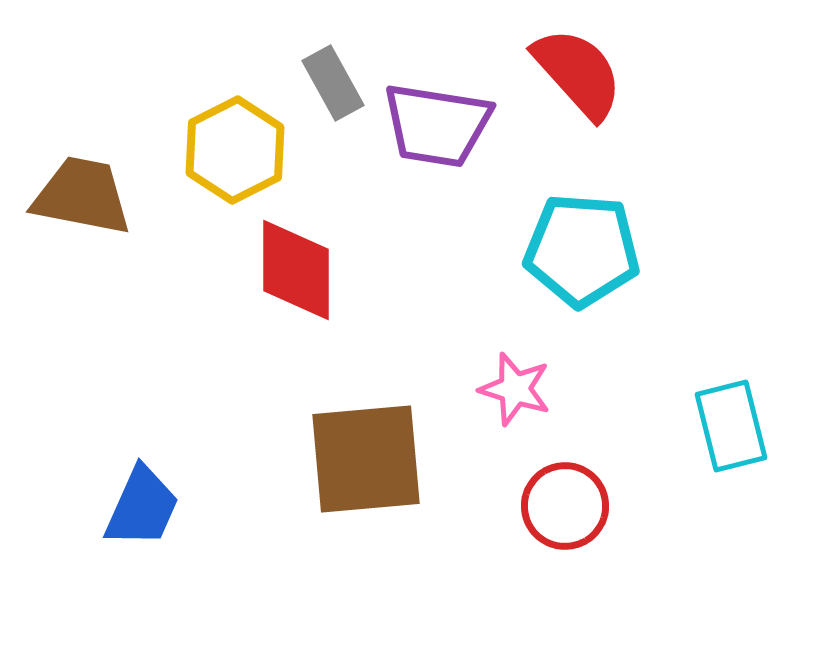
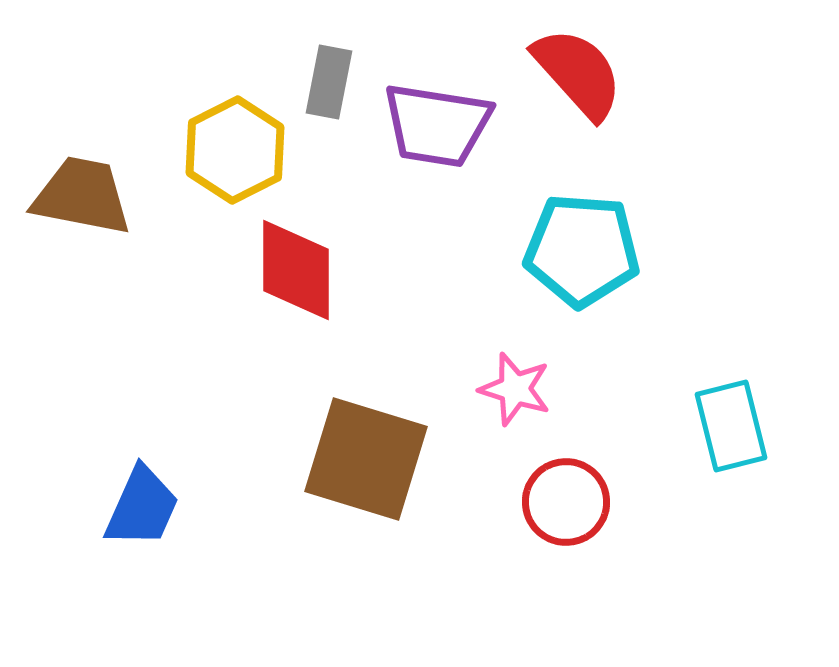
gray rectangle: moved 4 px left, 1 px up; rotated 40 degrees clockwise
brown square: rotated 22 degrees clockwise
red circle: moved 1 px right, 4 px up
